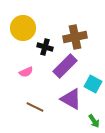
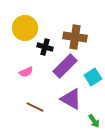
yellow circle: moved 2 px right
brown cross: rotated 20 degrees clockwise
cyan square: moved 7 px up; rotated 30 degrees clockwise
